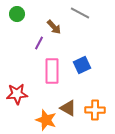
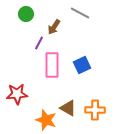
green circle: moved 9 px right
brown arrow: rotated 77 degrees clockwise
pink rectangle: moved 6 px up
